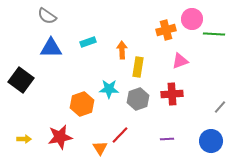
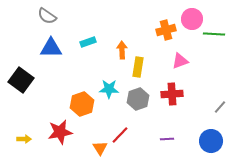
red star: moved 5 px up
